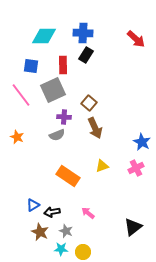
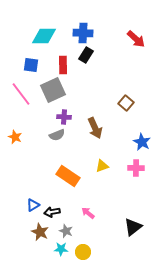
blue square: moved 1 px up
pink line: moved 1 px up
brown square: moved 37 px right
orange star: moved 2 px left
pink cross: rotated 28 degrees clockwise
